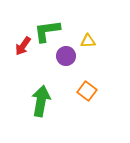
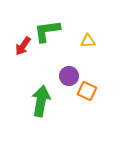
purple circle: moved 3 px right, 20 px down
orange square: rotated 12 degrees counterclockwise
